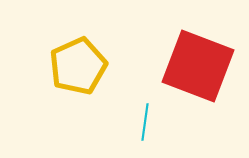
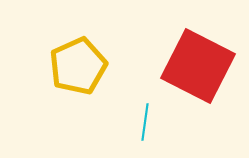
red square: rotated 6 degrees clockwise
